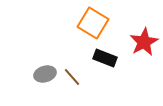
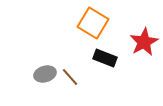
brown line: moved 2 px left
